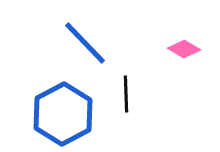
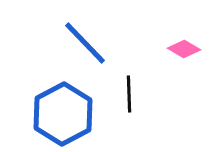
black line: moved 3 px right
